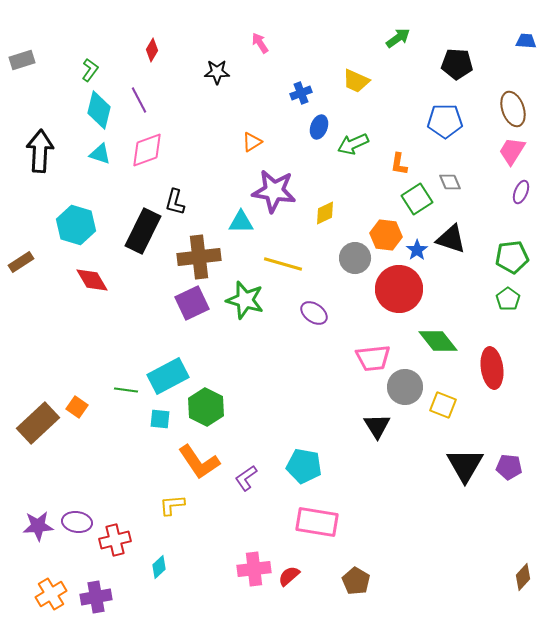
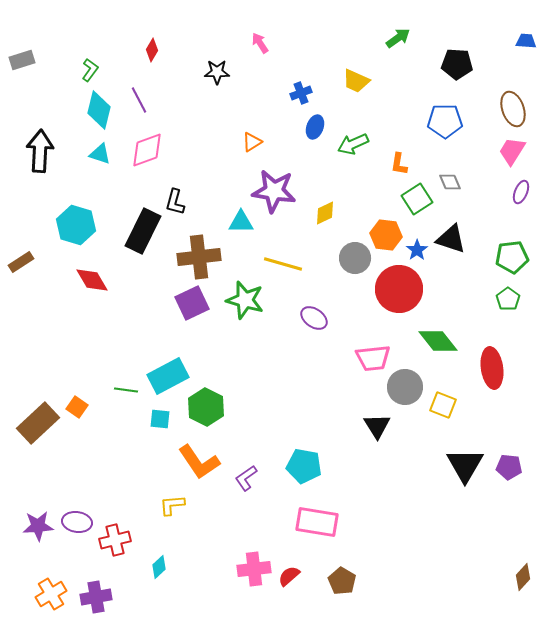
blue ellipse at (319, 127): moved 4 px left
purple ellipse at (314, 313): moved 5 px down
brown pentagon at (356, 581): moved 14 px left
